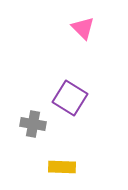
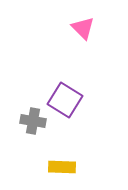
purple square: moved 5 px left, 2 px down
gray cross: moved 3 px up
